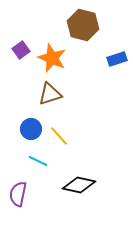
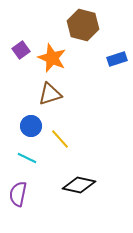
blue circle: moved 3 px up
yellow line: moved 1 px right, 3 px down
cyan line: moved 11 px left, 3 px up
